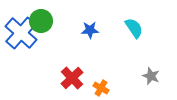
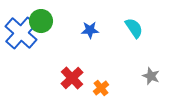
orange cross: rotated 21 degrees clockwise
